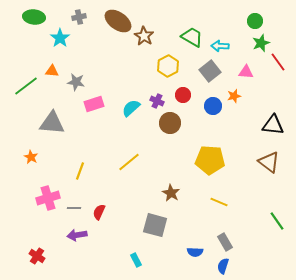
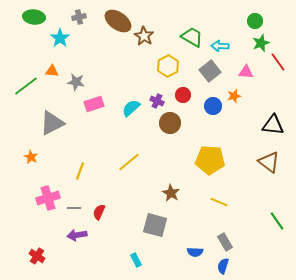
gray triangle at (52, 123): rotated 32 degrees counterclockwise
